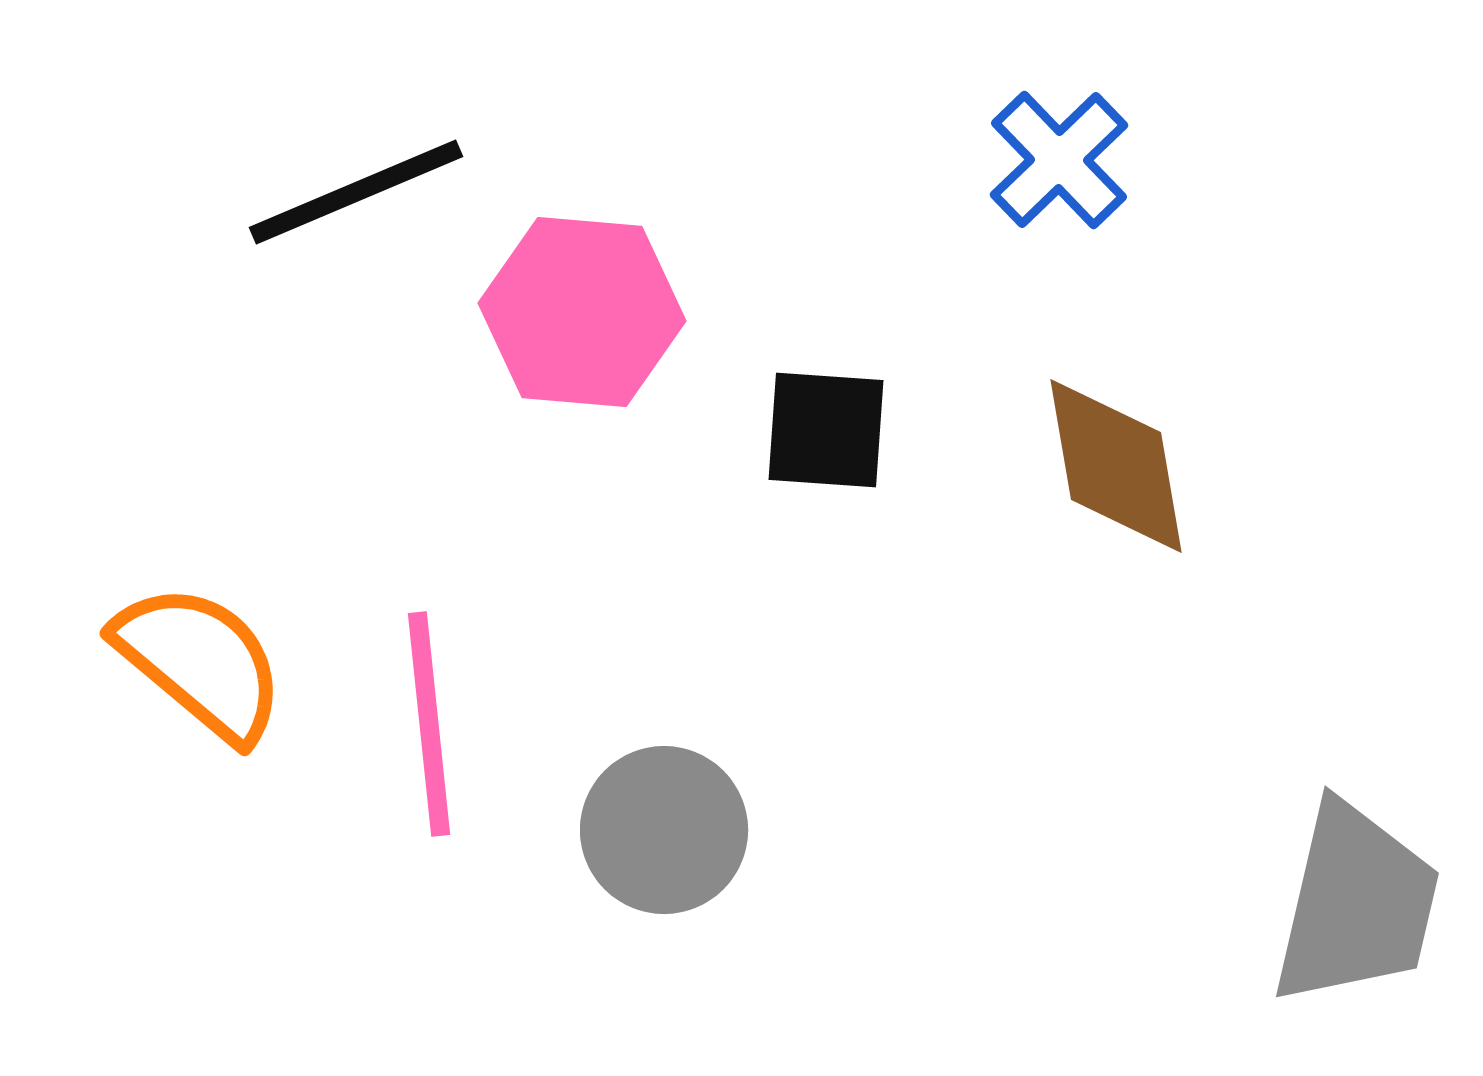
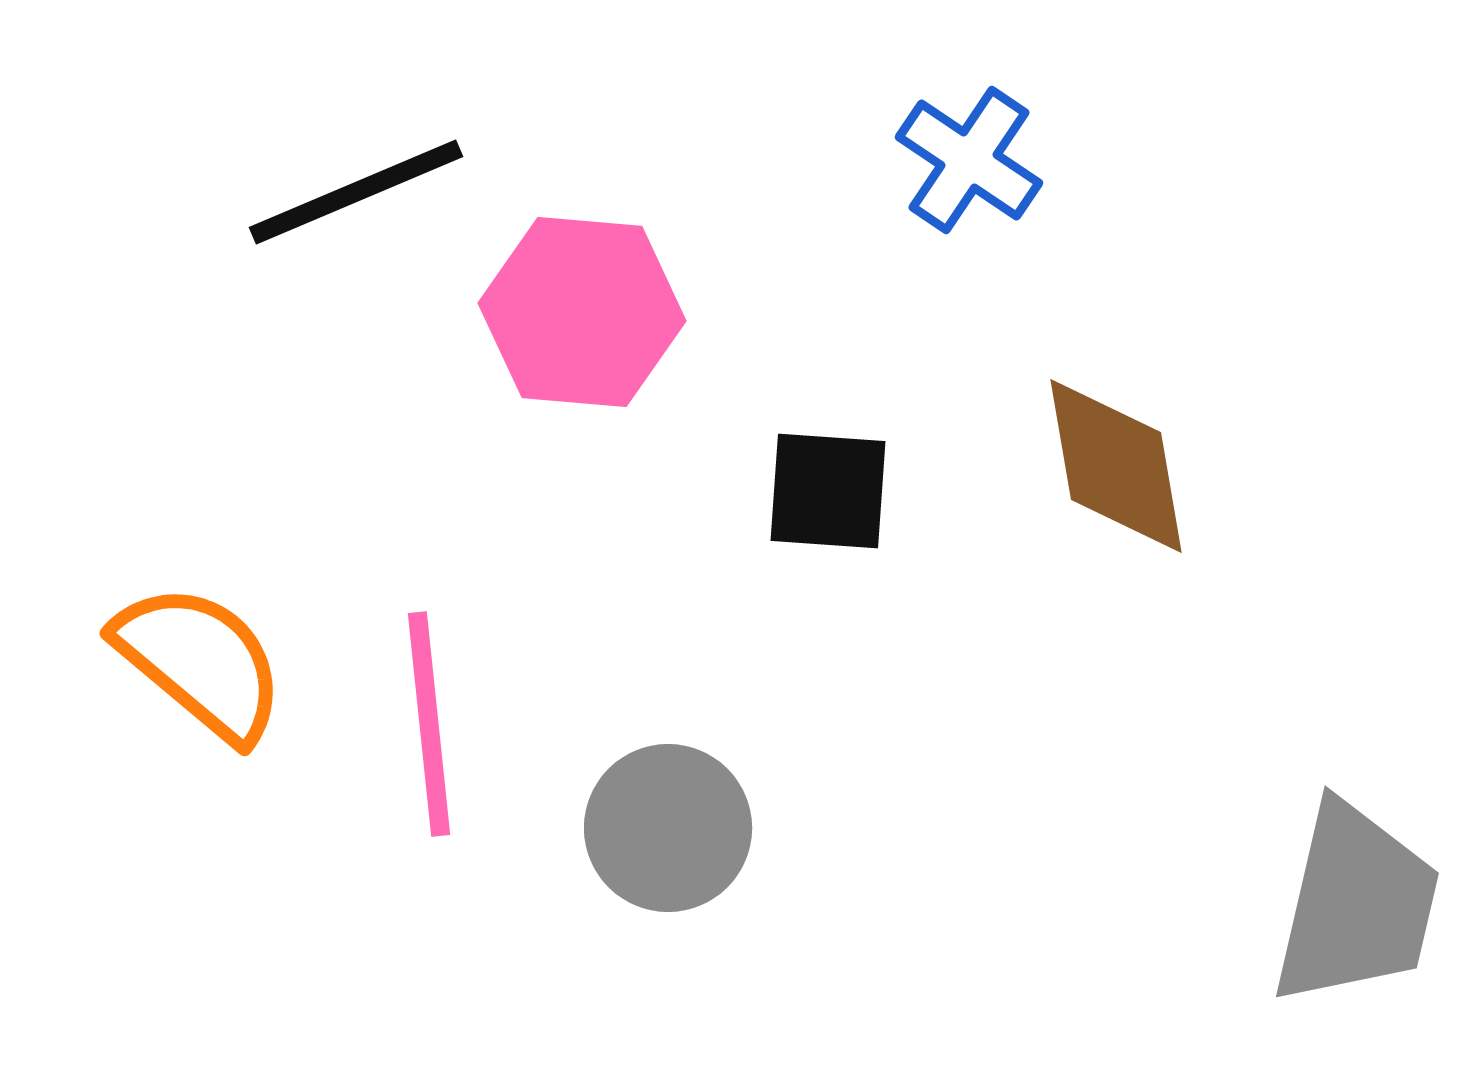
blue cross: moved 90 px left; rotated 12 degrees counterclockwise
black square: moved 2 px right, 61 px down
gray circle: moved 4 px right, 2 px up
